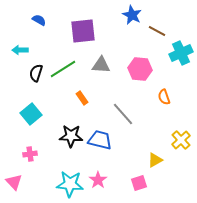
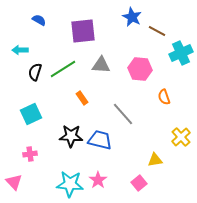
blue star: moved 2 px down
black semicircle: moved 1 px left, 1 px up
cyan square: rotated 15 degrees clockwise
yellow cross: moved 3 px up
yellow triangle: rotated 21 degrees clockwise
pink square: rotated 21 degrees counterclockwise
